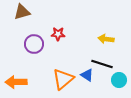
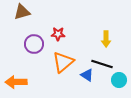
yellow arrow: rotated 98 degrees counterclockwise
orange triangle: moved 17 px up
